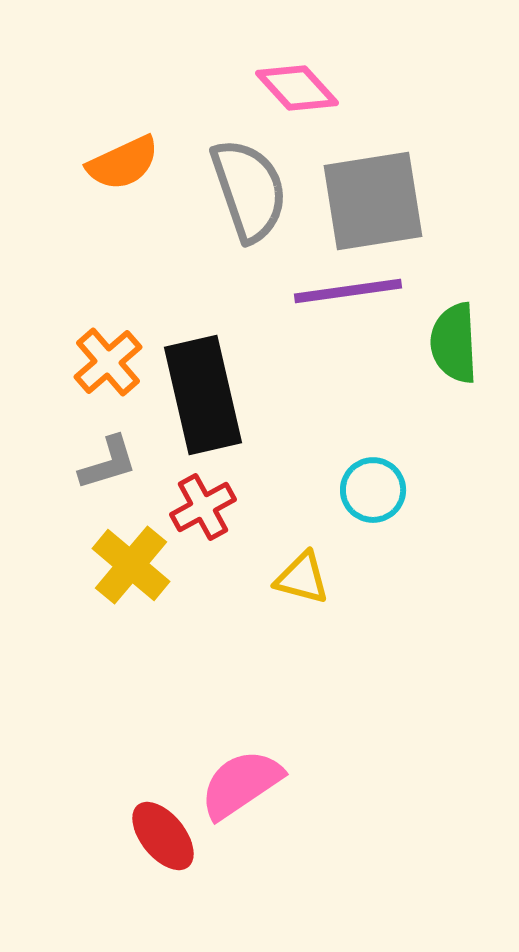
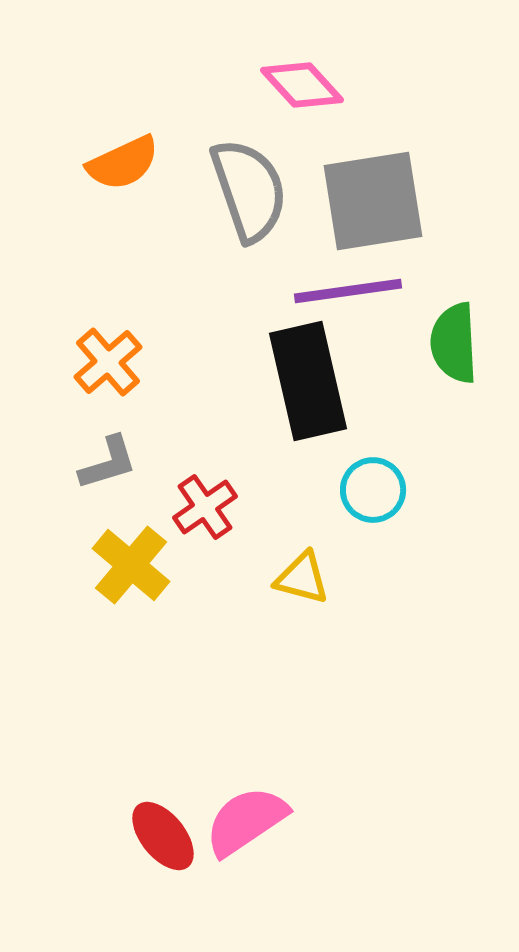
pink diamond: moved 5 px right, 3 px up
black rectangle: moved 105 px right, 14 px up
red cross: moved 2 px right; rotated 6 degrees counterclockwise
pink semicircle: moved 5 px right, 37 px down
